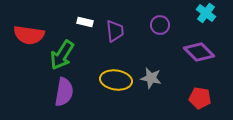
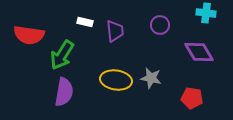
cyan cross: rotated 30 degrees counterclockwise
purple diamond: rotated 16 degrees clockwise
red pentagon: moved 8 px left
